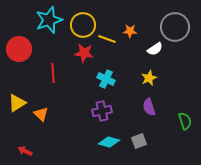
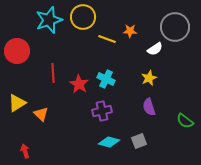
yellow circle: moved 8 px up
red circle: moved 2 px left, 2 px down
red star: moved 5 px left, 31 px down; rotated 24 degrees clockwise
green semicircle: rotated 144 degrees clockwise
red arrow: rotated 48 degrees clockwise
